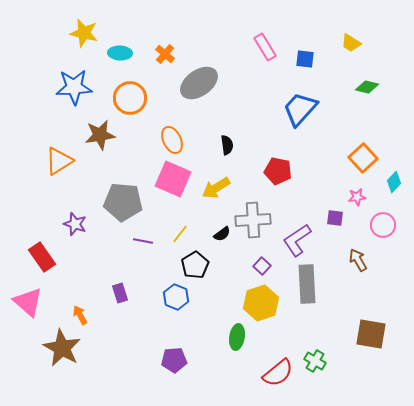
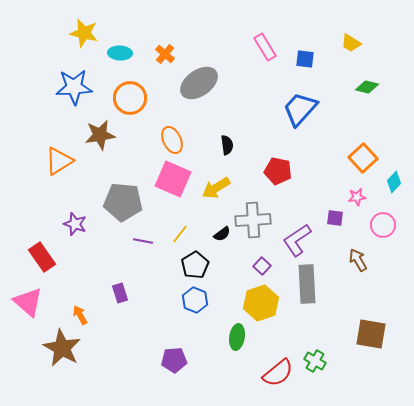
blue hexagon at (176, 297): moved 19 px right, 3 px down
